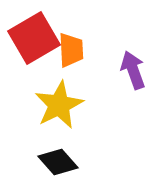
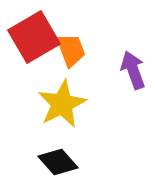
red square: moved 1 px up
orange trapezoid: rotated 18 degrees counterclockwise
yellow star: moved 3 px right, 1 px up
